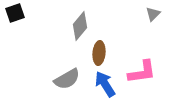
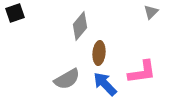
gray triangle: moved 2 px left, 2 px up
blue arrow: rotated 12 degrees counterclockwise
